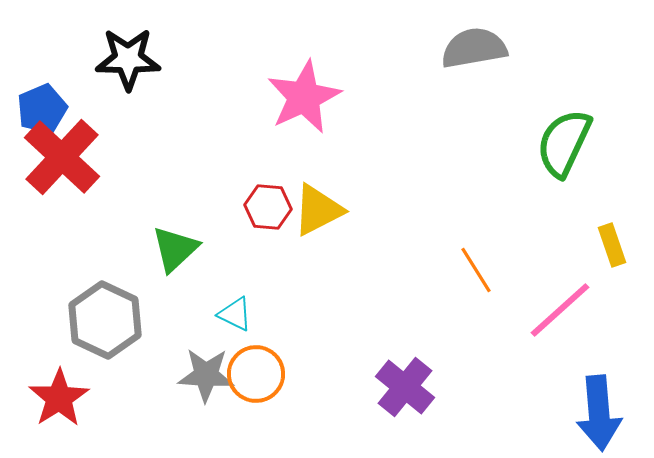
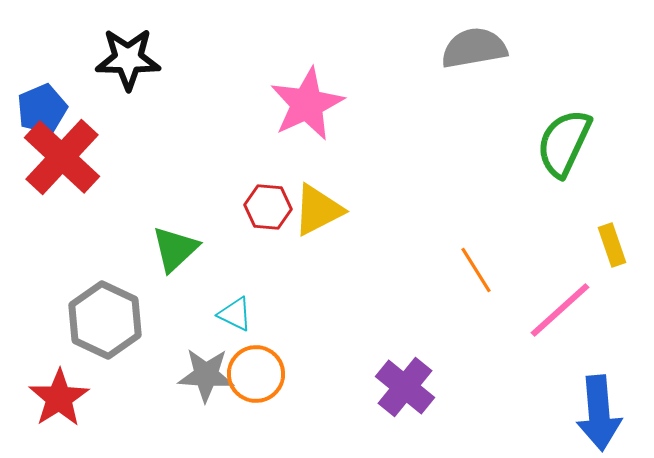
pink star: moved 3 px right, 7 px down
